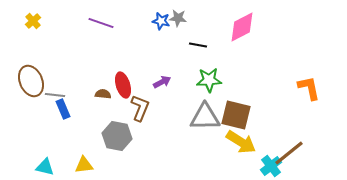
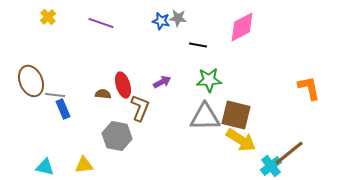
yellow cross: moved 15 px right, 4 px up
yellow arrow: moved 2 px up
